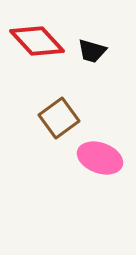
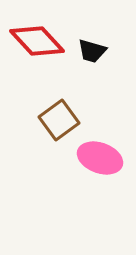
brown square: moved 2 px down
